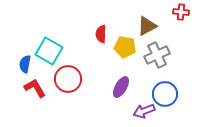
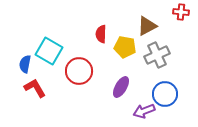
red circle: moved 11 px right, 8 px up
